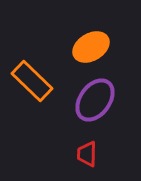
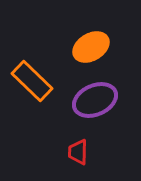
purple ellipse: rotated 30 degrees clockwise
red trapezoid: moved 9 px left, 2 px up
